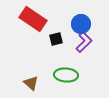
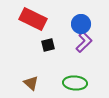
red rectangle: rotated 8 degrees counterclockwise
black square: moved 8 px left, 6 px down
green ellipse: moved 9 px right, 8 px down
